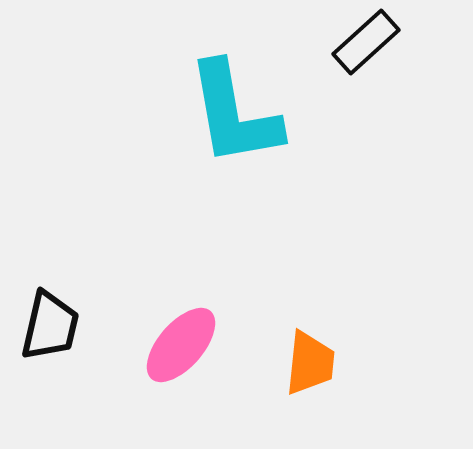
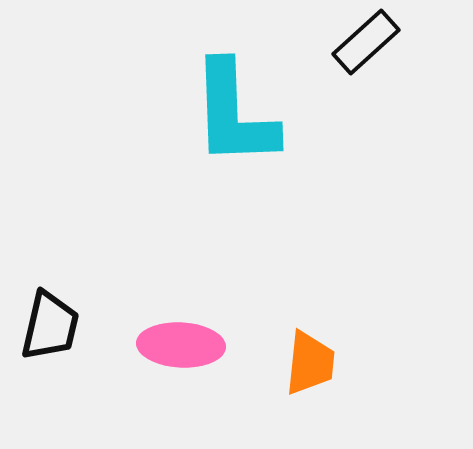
cyan L-shape: rotated 8 degrees clockwise
pink ellipse: rotated 52 degrees clockwise
